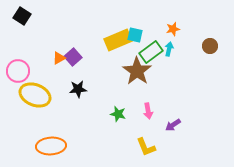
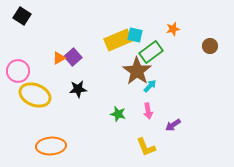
cyan arrow: moved 19 px left, 37 px down; rotated 32 degrees clockwise
